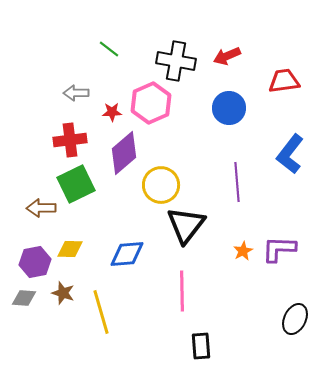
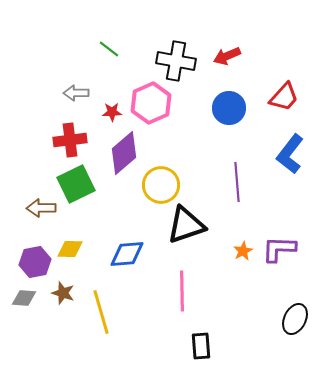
red trapezoid: moved 16 px down; rotated 140 degrees clockwise
black triangle: rotated 33 degrees clockwise
